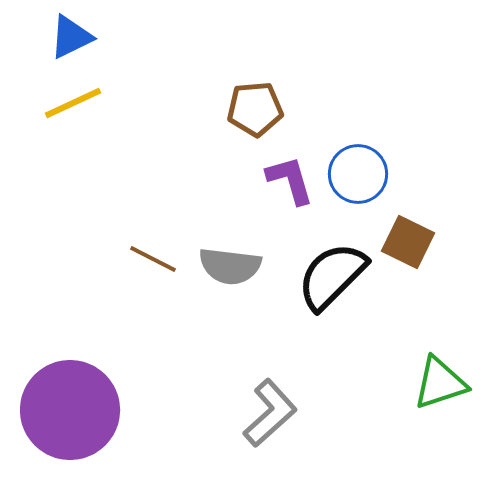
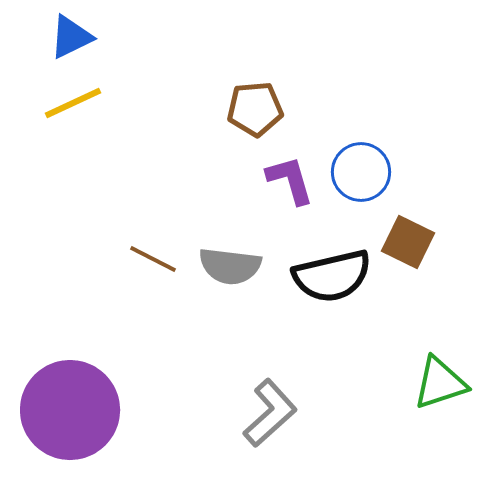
blue circle: moved 3 px right, 2 px up
black semicircle: rotated 148 degrees counterclockwise
